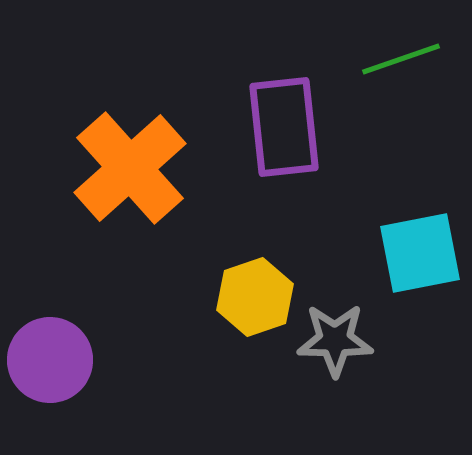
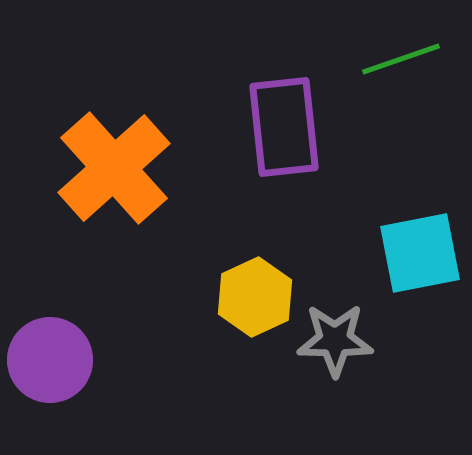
orange cross: moved 16 px left
yellow hexagon: rotated 6 degrees counterclockwise
